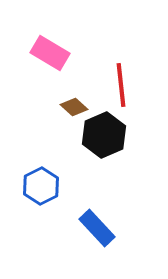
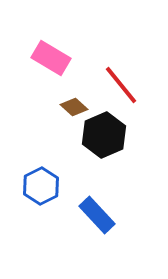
pink rectangle: moved 1 px right, 5 px down
red line: rotated 33 degrees counterclockwise
blue rectangle: moved 13 px up
